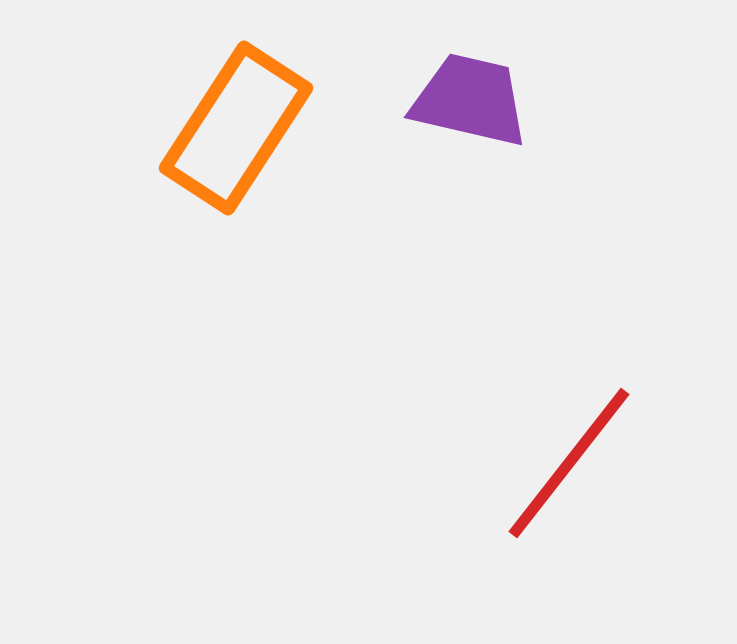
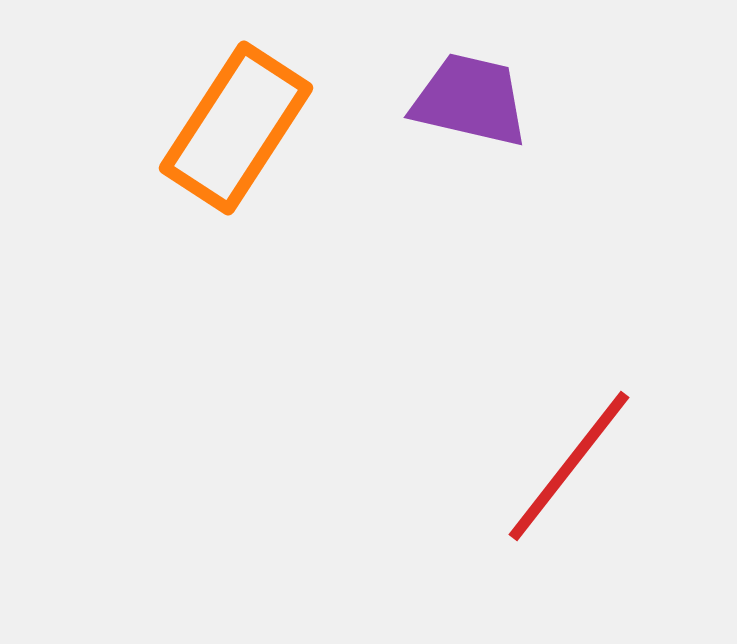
red line: moved 3 px down
